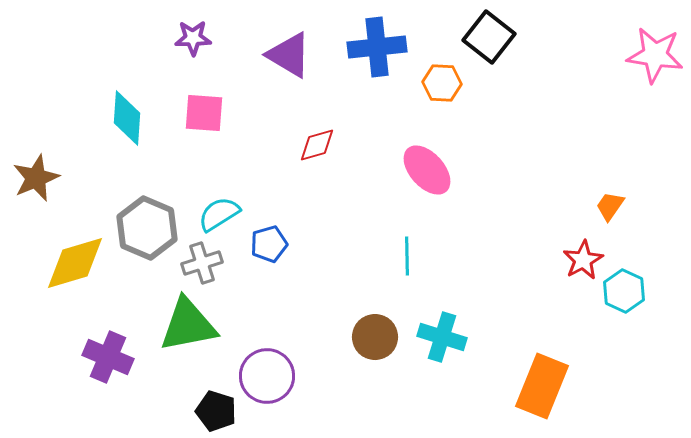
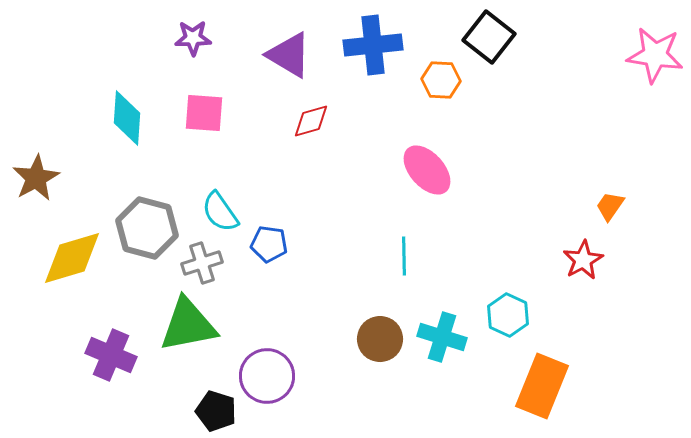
blue cross: moved 4 px left, 2 px up
orange hexagon: moved 1 px left, 3 px up
red diamond: moved 6 px left, 24 px up
brown star: rotated 6 degrees counterclockwise
cyan semicircle: moved 1 px right, 2 px up; rotated 93 degrees counterclockwise
gray hexagon: rotated 8 degrees counterclockwise
blue pentagon: rotated 24 degrees clockwise
cyan line: moved 3 px left
yellow diamond: moved 3 px left, 5 px up
cyan hexagon: moved 116 px left, 24 px down
brown circle: moved 5 px right, 2 px down
purple cross: moved 3 px right, 2 px up
